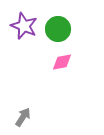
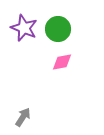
purple star: moved 2 px down
